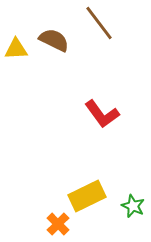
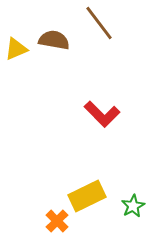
brown semicircle: rotated 16 degrees counterclockwise
yellow triangle: rotated 20 degrees counterclockwise
red L-shape: rotated 9 degrees counterclockwise
green star: rotated 20 degrees clockwise
orange cross: moved 1 px left, 3 px up
